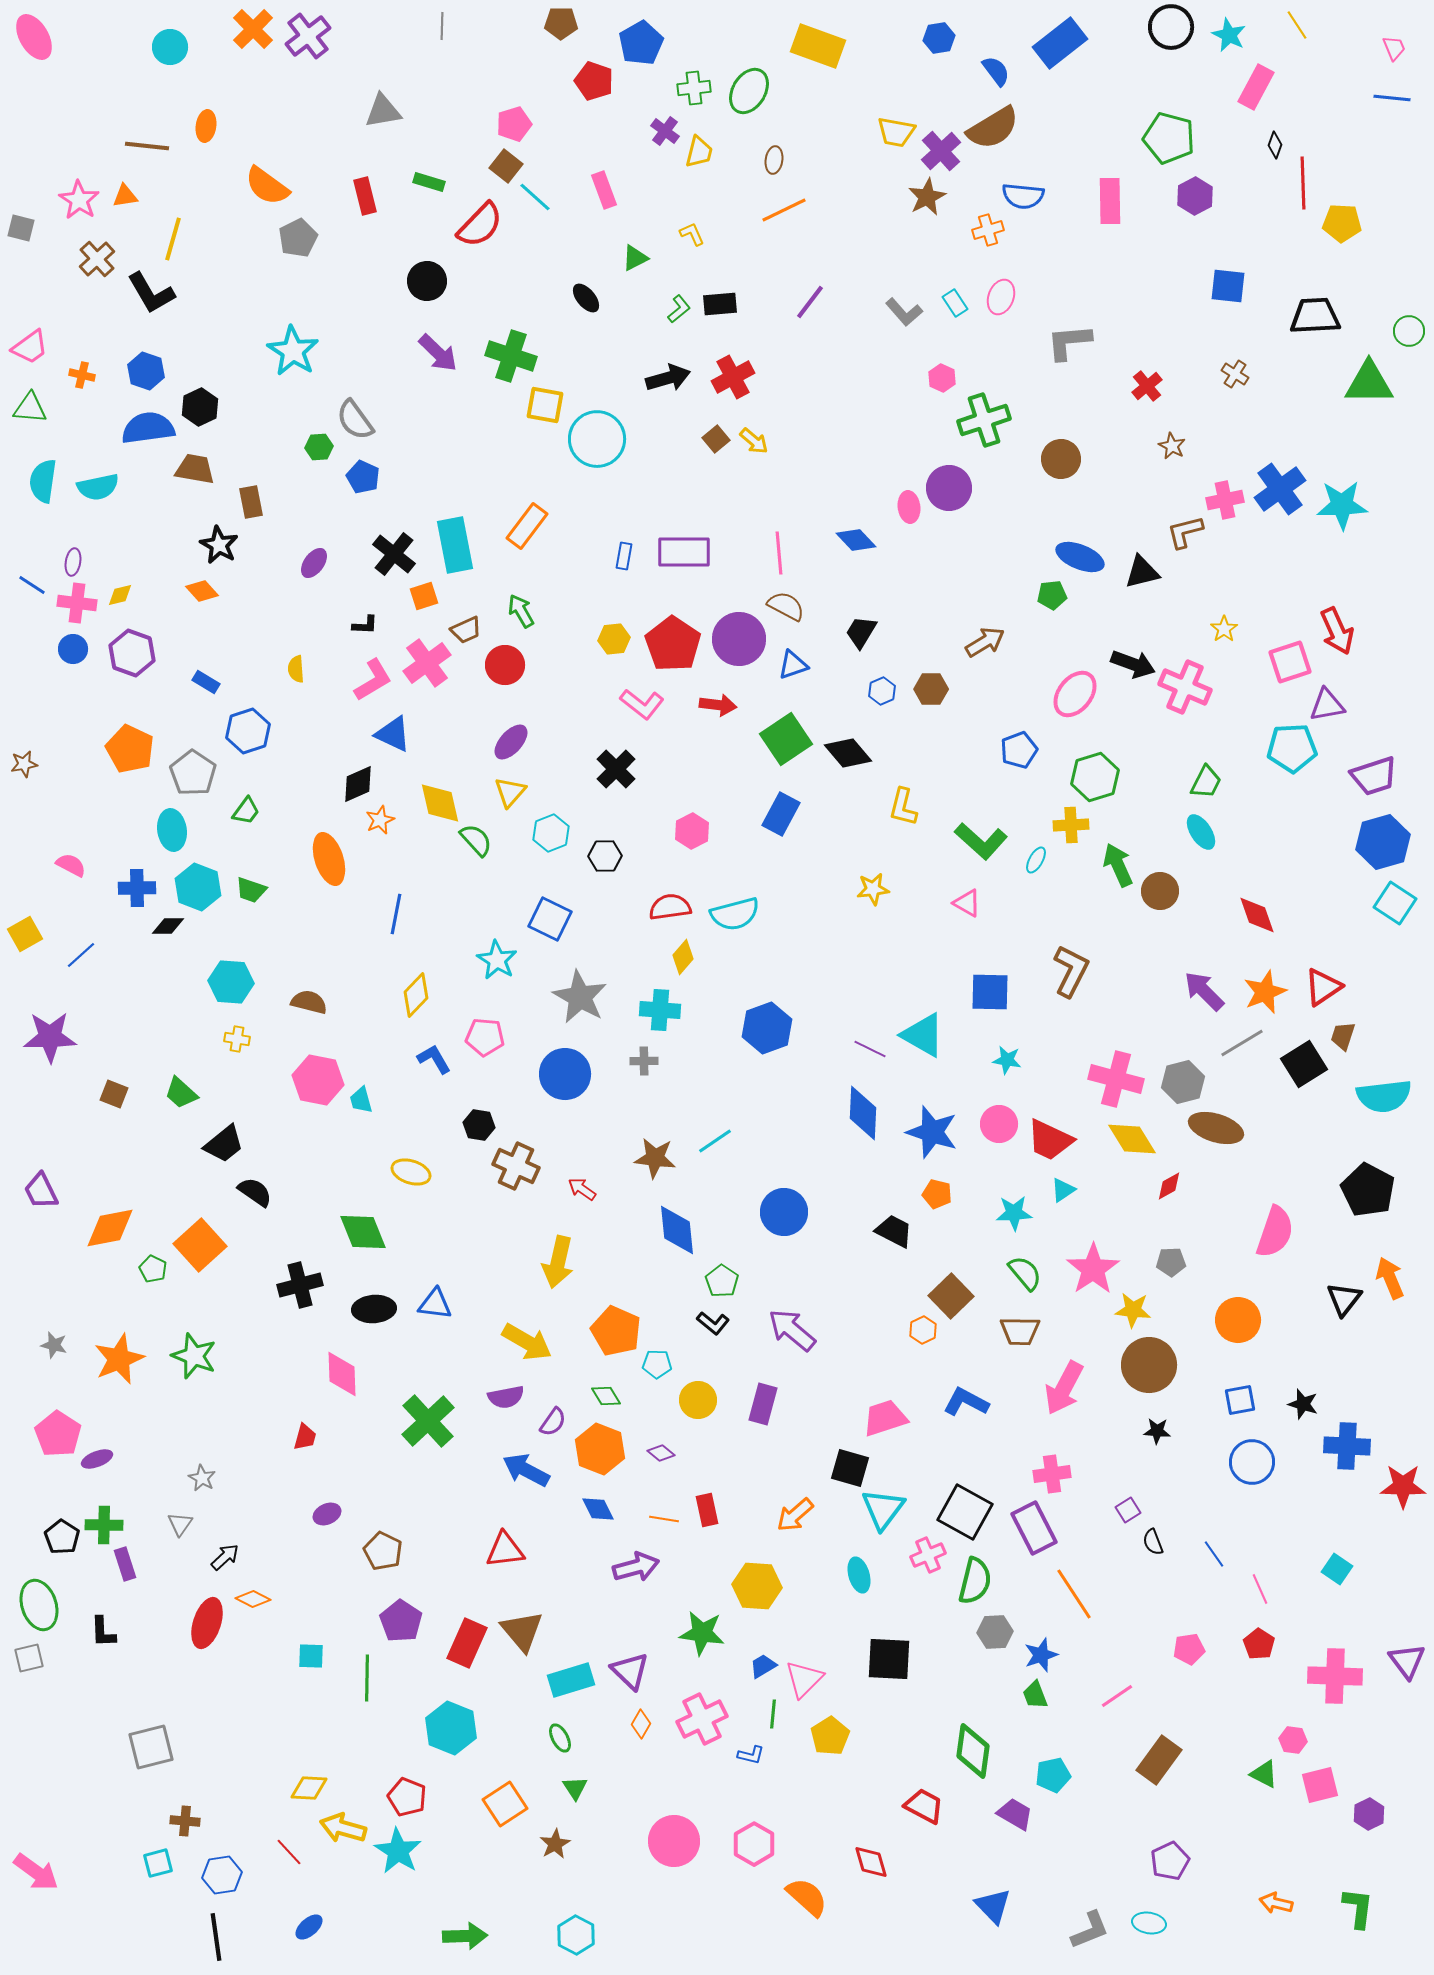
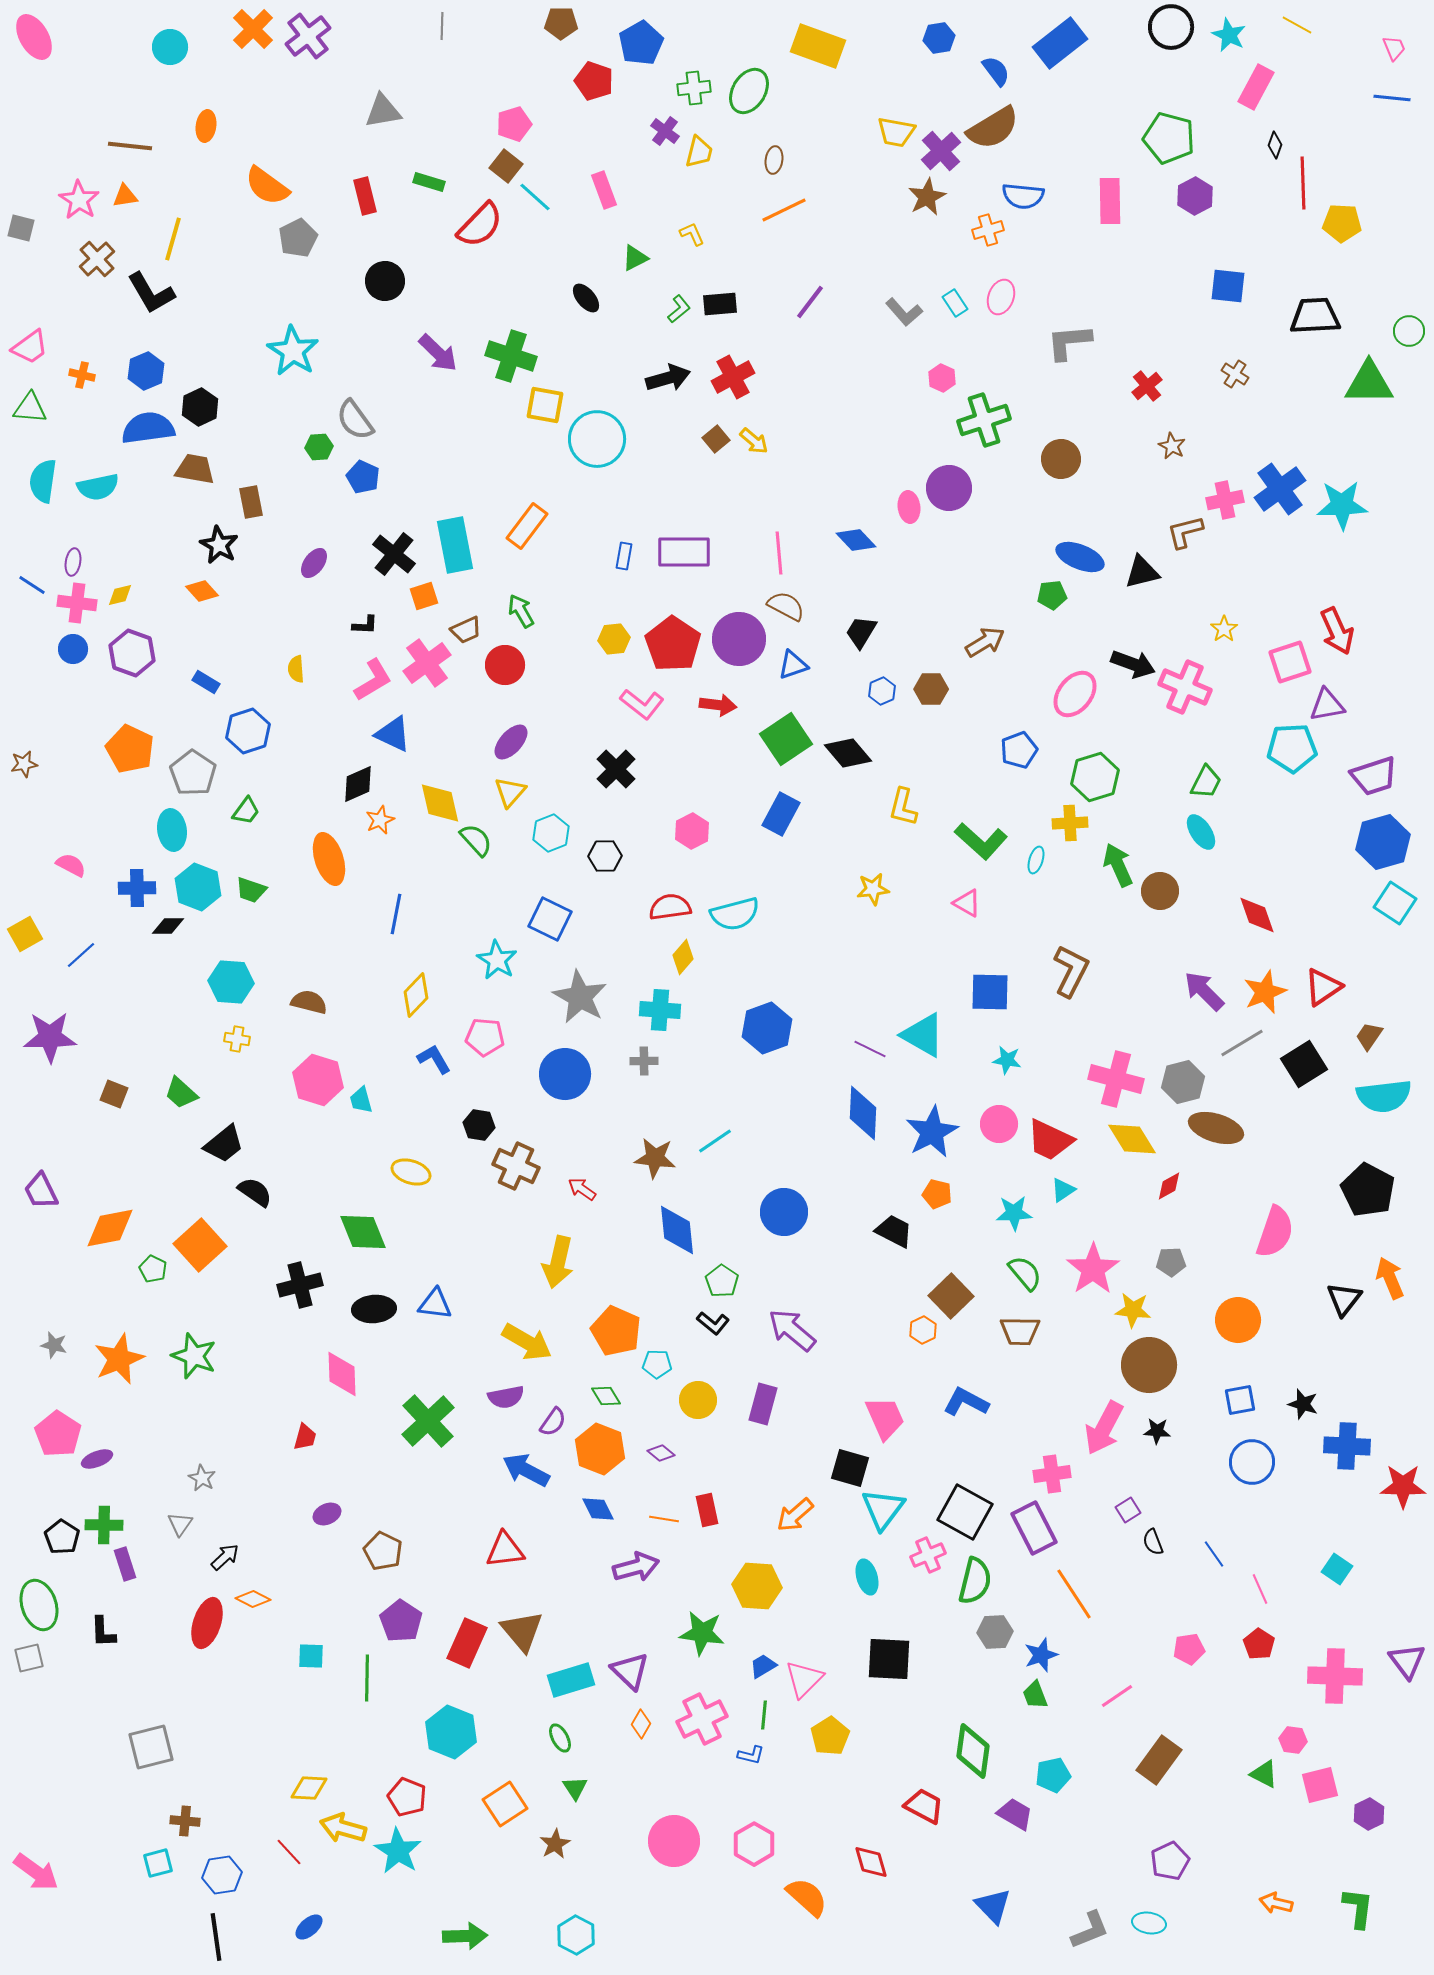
yellow line at (1297, 25): rotated 28 degrees counterclockwise
brown line at (147, 146): moved 17 px left
black circle at (427, 281): moved 42 px left
blue hexagon at (146, 371): rotated 18 degrees clockwise
yellow cross at (1071, 825): moved 1 px left, 2 px up
cyan ellipse at (1036, 860): rotated 12 degrees counterclockwise
brown trapezoid at (1343, 1036): moved 26 px right; rotated 16 degrees clockwise
pink hexagon at (318, 1080): rotated 6 degrees clockwise
blue star at (932, 1132): rotated 26 degrees clockwise
pink arrow at (1064, 1388): moved 40 px right, 40 px down
pink trapezoid at (885, 1418): rotated 84 degrees clockwise
cyan ellipse at (859, 1575): moved 8 px right, 2 px down
green line at (773, 1714): moved 9 px left, 1 px down
cyan hexagon at (451, 1728): moved 4 px down
